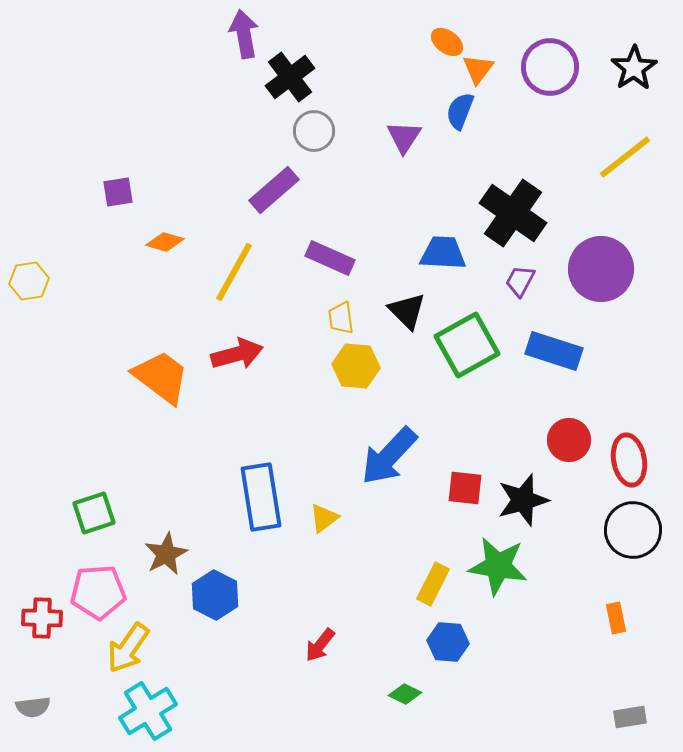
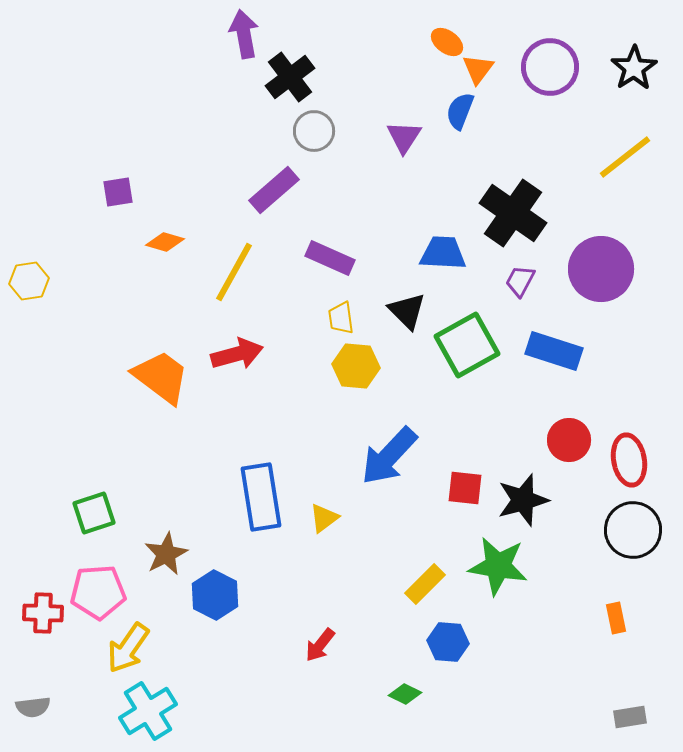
yellow rectangle at (433, 584): moved 8 px left; rotated 18 degrees clockwise
red cross at (42, 618): moved 1 px right, 5 px up
